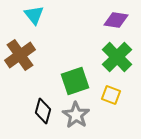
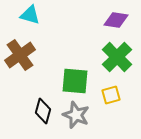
cyan triangle: moved 4 px left; rotated 35 degrees counterclockwise
green square: rotated 24 degrees clockwise
yellow square: rotated 36 degrees counterclockwise
gray star: rotated 12 degrees counterclockwise
